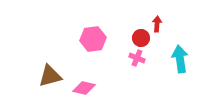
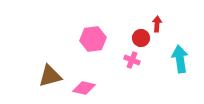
pink cross: moved 5 px left, 2 px down
